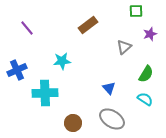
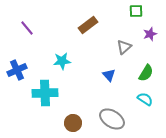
green semicircle: moved 1 px up
blue triangle: moved 13 px up
